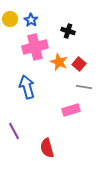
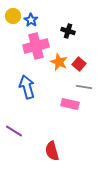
yellow circle: moved 3 px right, 3 px up
pink cross: moved 1 px right, 1 px up
pink rectangle: moved 1 px left, 6 px up; rotated 30 degrees clockwise
purple line: rotated 30 degrees counterclockwise
red semicircle: moved 5 px right, 3 px down
